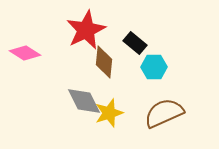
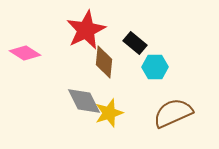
cyan hexagon: moved 1 px right
brown semicircle: moved 9 px right
